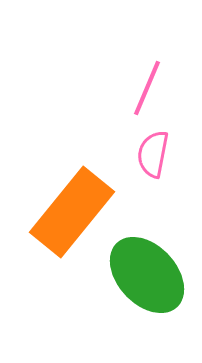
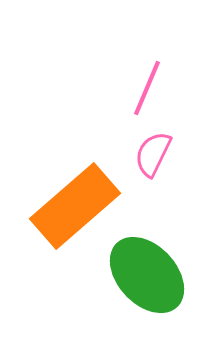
pink semicircle: rotated 15 degrees clockwise
orange rectangle: moved 3 px right, 6 px up; rotated 10 degrees clockwise
